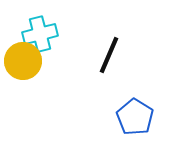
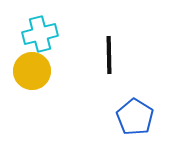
black line: rotated 24 degrees counterclockwise
yellow circle: moved 9 px right, 10 px down
